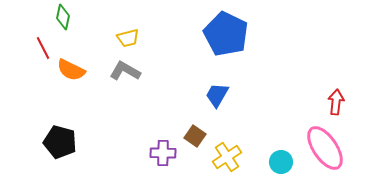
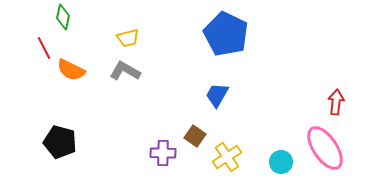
red line: moved 1 px right
